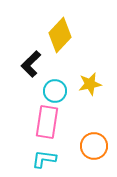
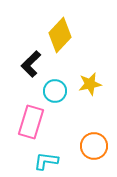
pink rectangle: moved 16 px left; rotated 8 degrees clockwise
cyan L-shape: moved 2 px right, 2 px down
